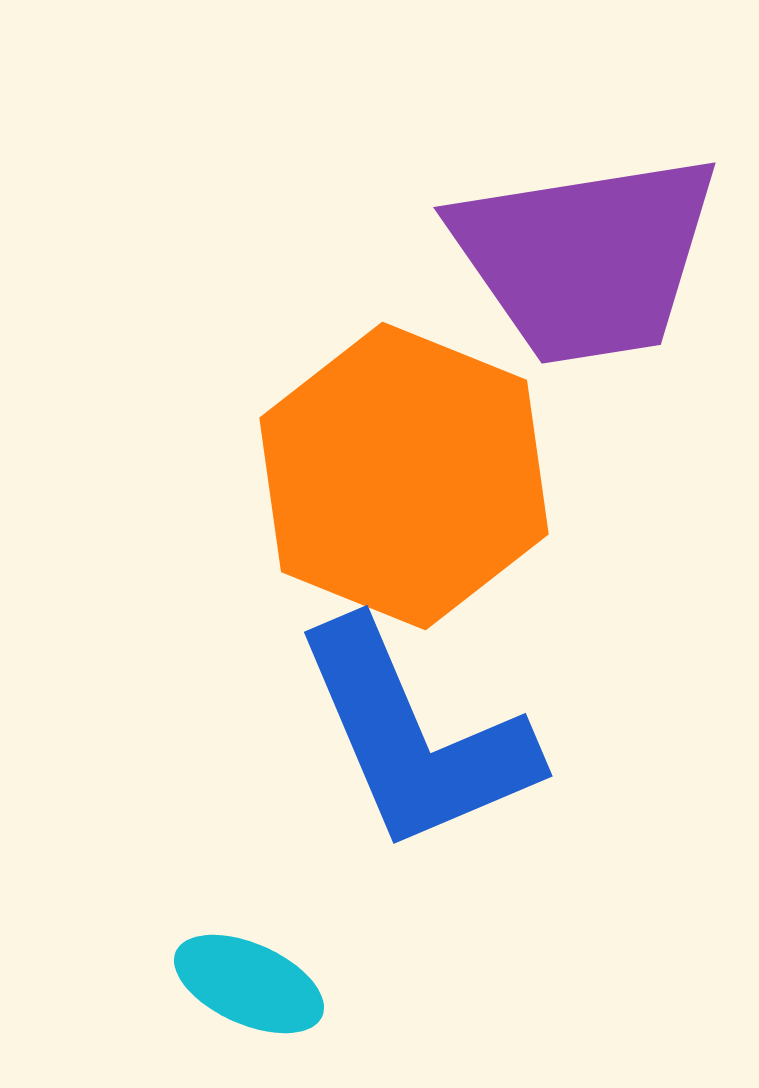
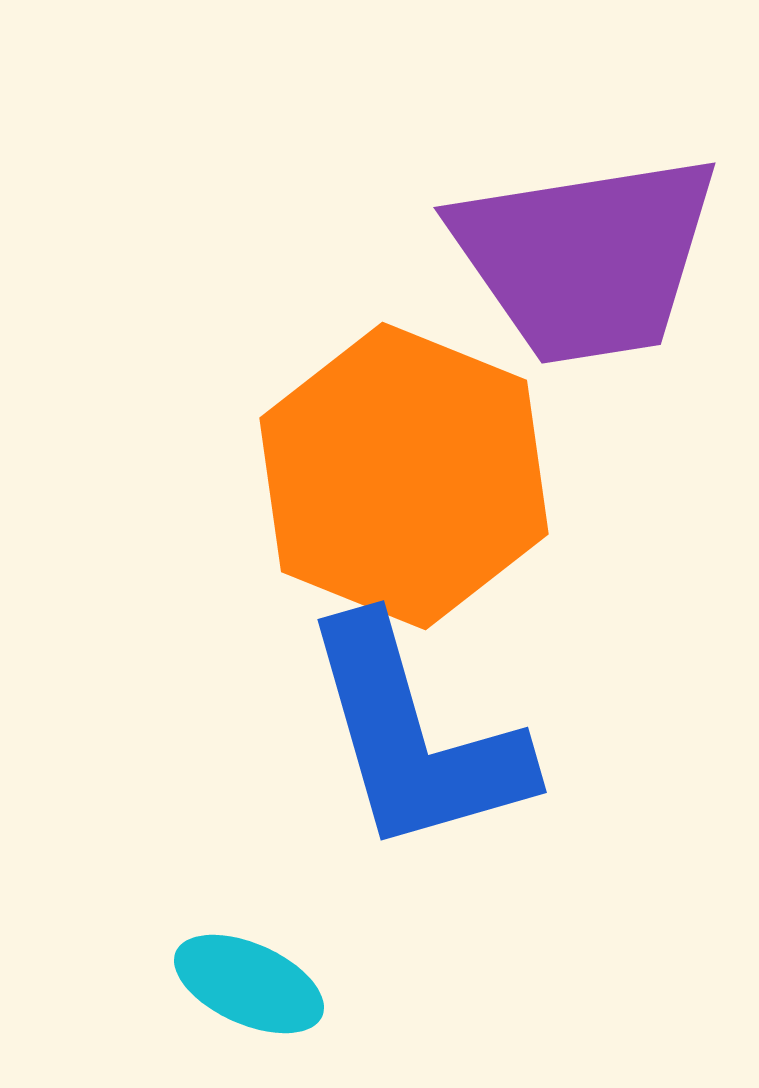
blue L-shape: rotated 7 degrees clockwise
